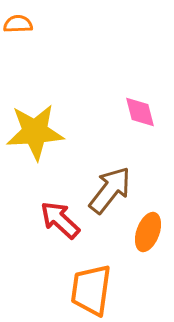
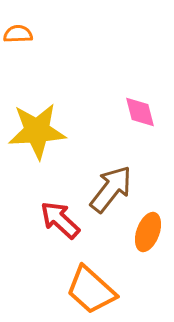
orange semicircle: moved 10 px down
yellow star: moved 2 px right, 1 px up
brown arrow: moved 1 px right, 1 px up
orange trapezoid: rotated 56 degrees counterclockwise
